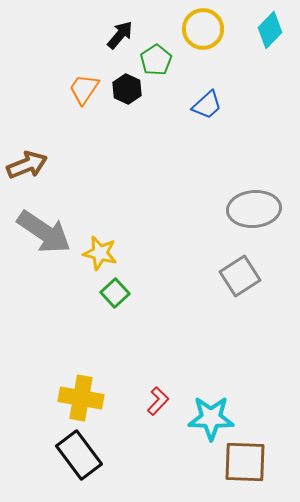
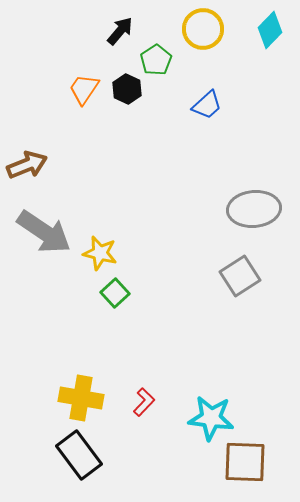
black arrow: moved 4 px up
red L-shape: moved 14 px left, 1 px down
cyan star: rotated 6 degrees clockwise
